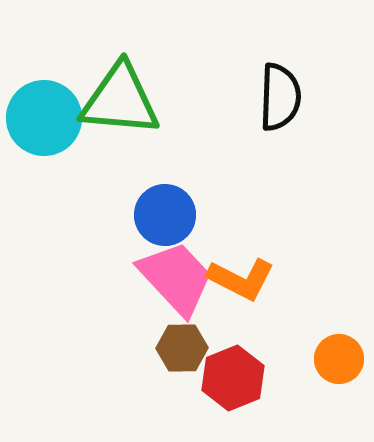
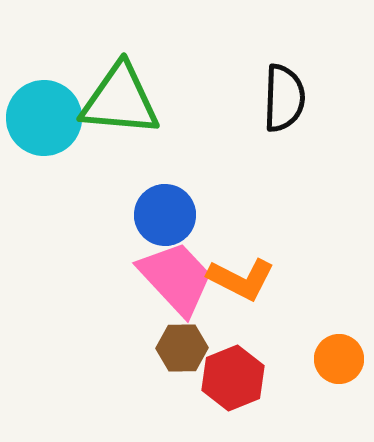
black semicircle: moved 4 px right, 1 px down
